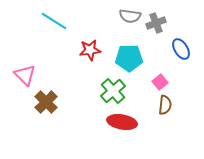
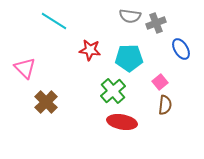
red star: rotated 15 degrees clockwise
pink triangle: moved 7 px up
